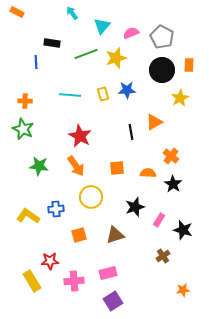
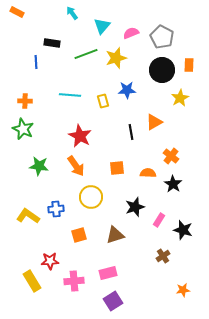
yellow rectangle at (103, 94): moved 7 px down
